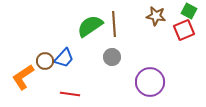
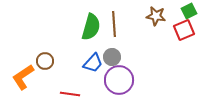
green square: rotated 35 degrees clockwise
green semicircle: moved 1 px right, 1 px down; rotated 140 degrees clockwise
blue trapezoid: moved 29 px right, 5 px down
purple circle: moved 31 px left, 2 px up
